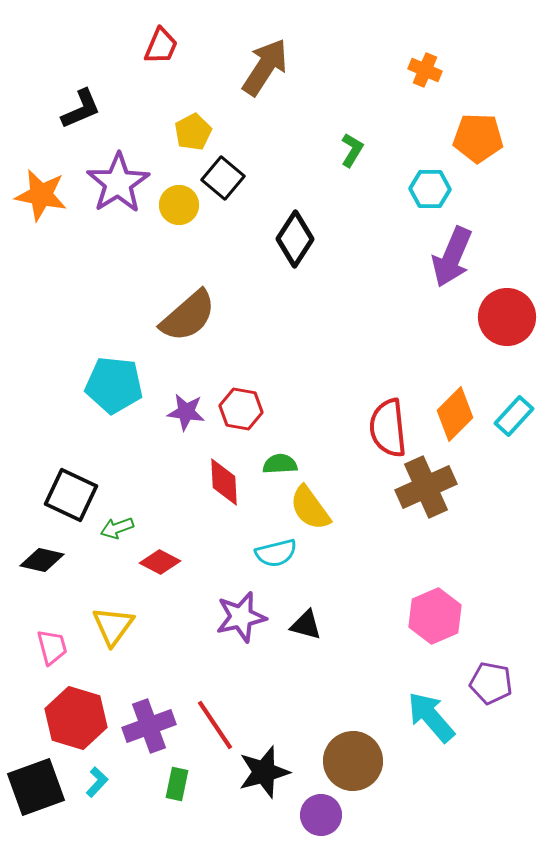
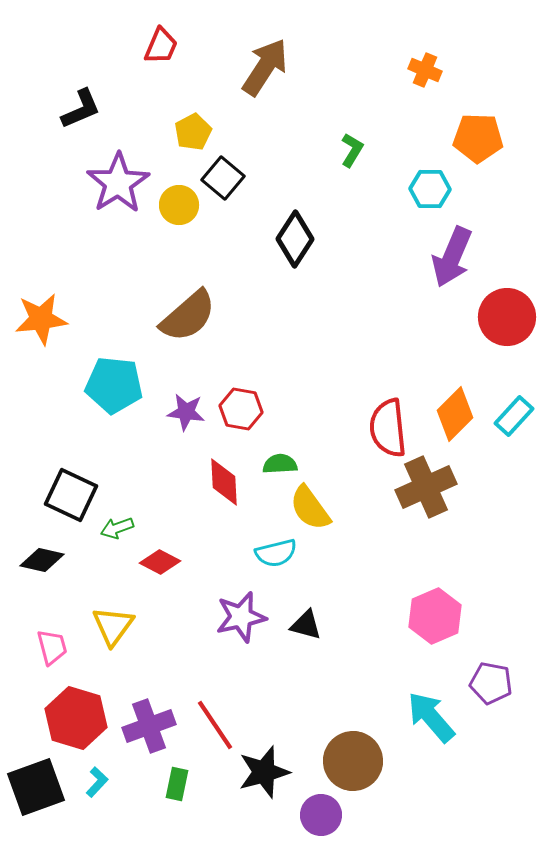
orange star at (41, 195): moved 124 px down; rotated 18 degrees counterclockwise
